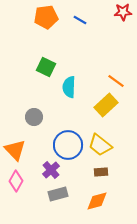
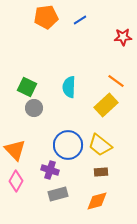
red star: moved 25 px down
blue line: rotated 64 degrees counterclockwise
green square: moved 19 px left, 20 px down
gray circle: moved 9 px up
purple cross: moved 1 px left; rotated 30 degrees counterclockwise
